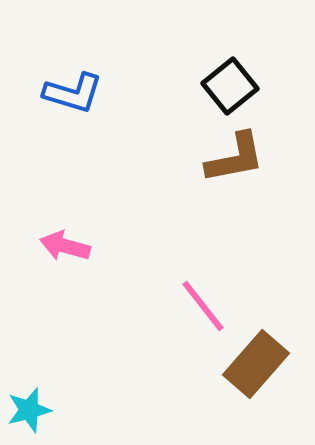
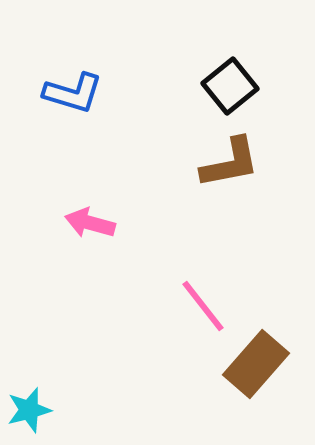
brown L-shape: moved 5 px left, 5 px down
pink arrow: moved 25 px right, 23 px up
